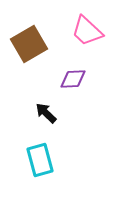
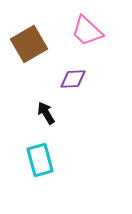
black arrow: rotated 15 degrees clockwise
